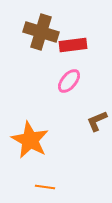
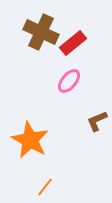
brown cross: rotated 8 degrees clockwise
red rectangle: moved 2 px up; rotated 32 degrees counterclockwise
orange line: rotated 60 degrees counterclockwise
